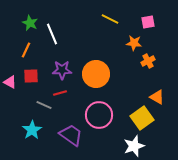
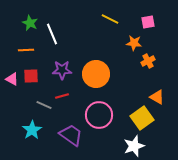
orange line: rotated 63 degrees clockwise
pink triangle: moved 2 px right, 3 px up
red line: moved 2 px right, 3 px down
